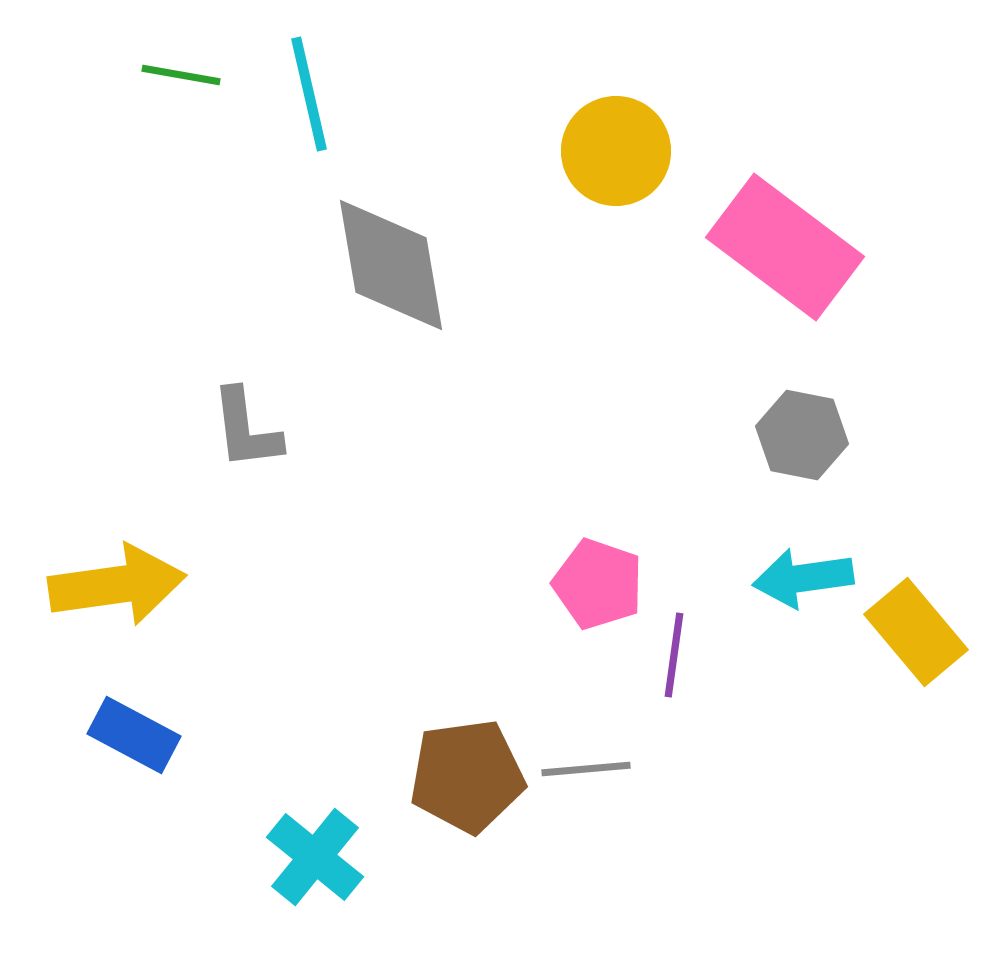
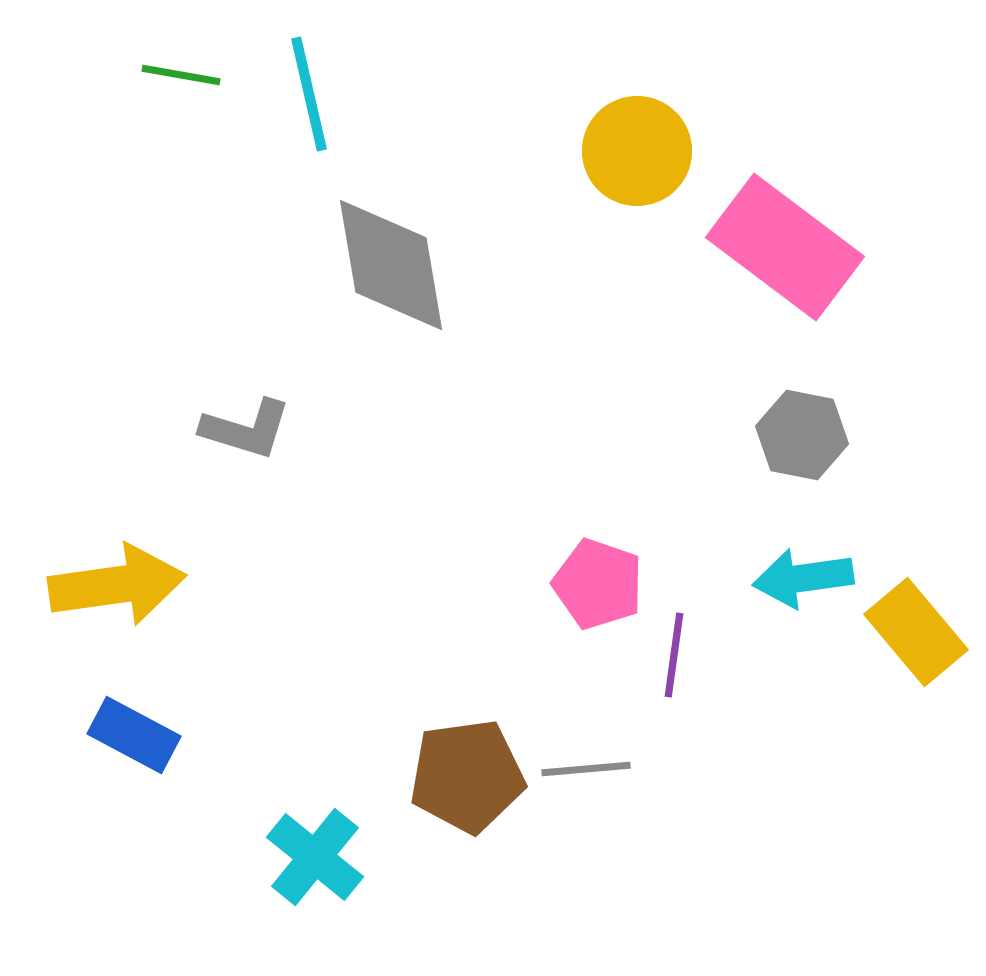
yellow circle: moved 21 px right
gray L-shape: rotated 66 degrees counterclockwise
